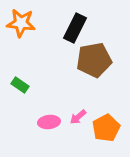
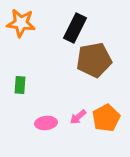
green rectangle: rotated 60 degrees clockwise
pink ellipse: moved 3 px left, 1 px down
orange pentagon: moved 10 px up
